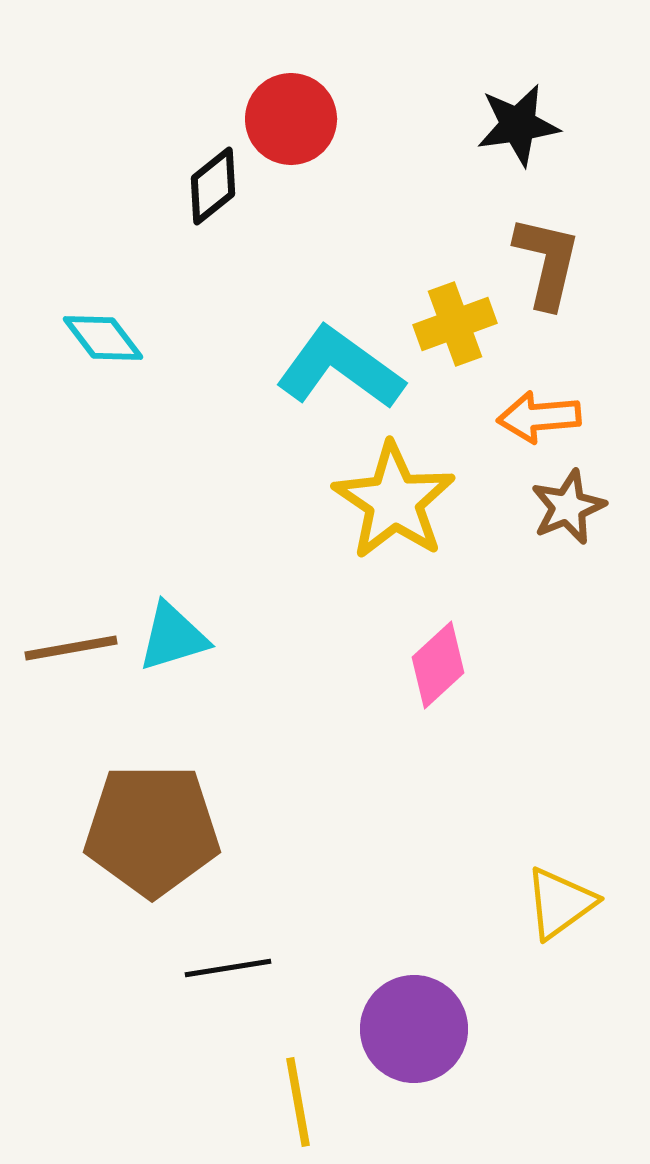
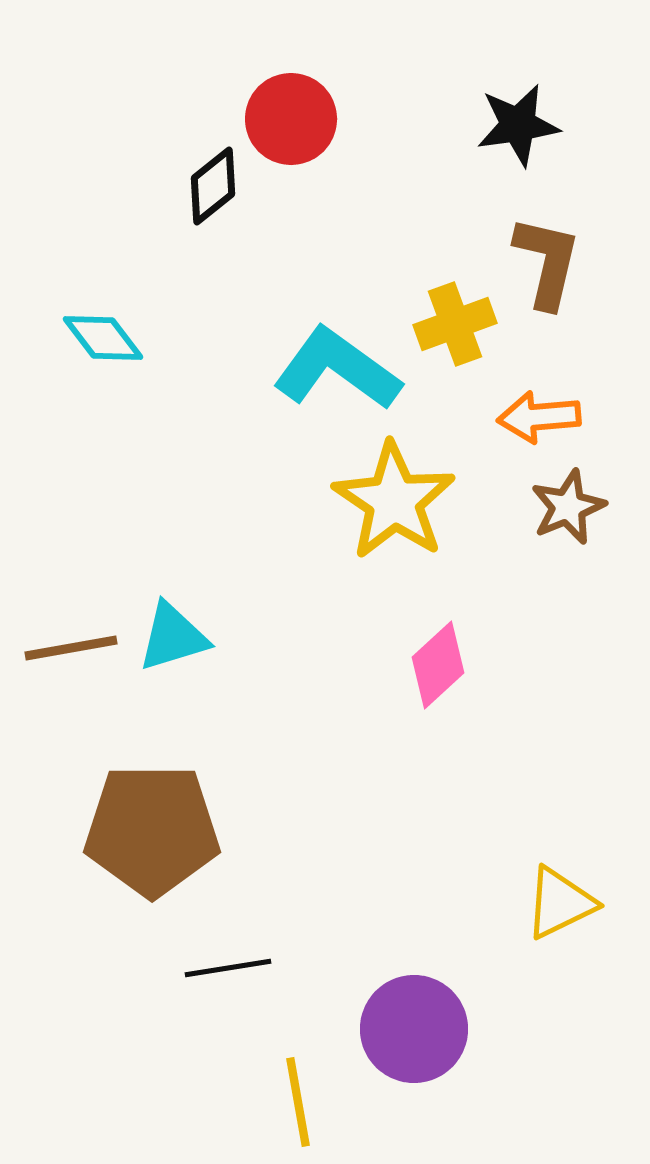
cyan L-shape: moved 3 px left, 1 px down
yellow triangle: rotated 10 degrees clockwise
